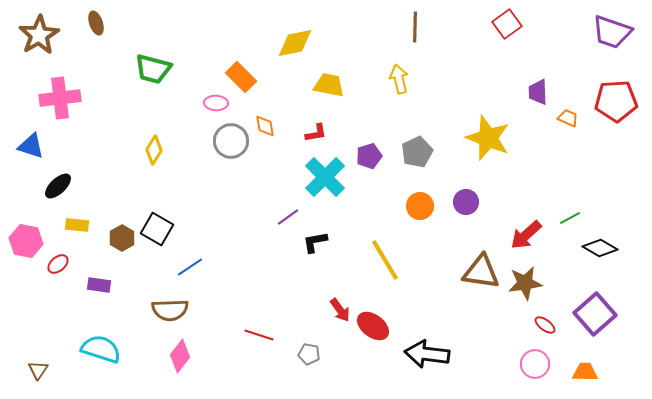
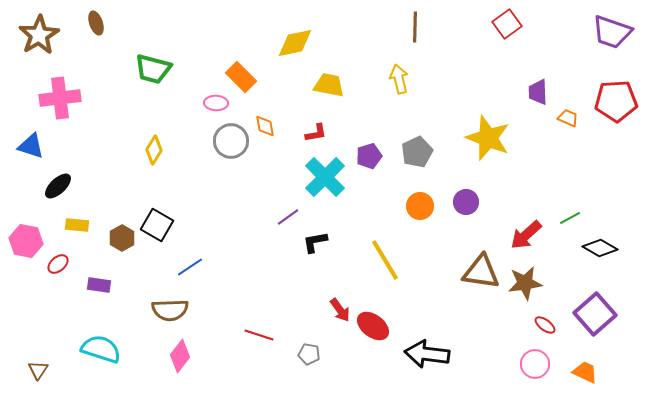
black square at (157, 229): moved 4 px up
orange trapezoid at (585, 372): rotated 24 degrees clockwise
